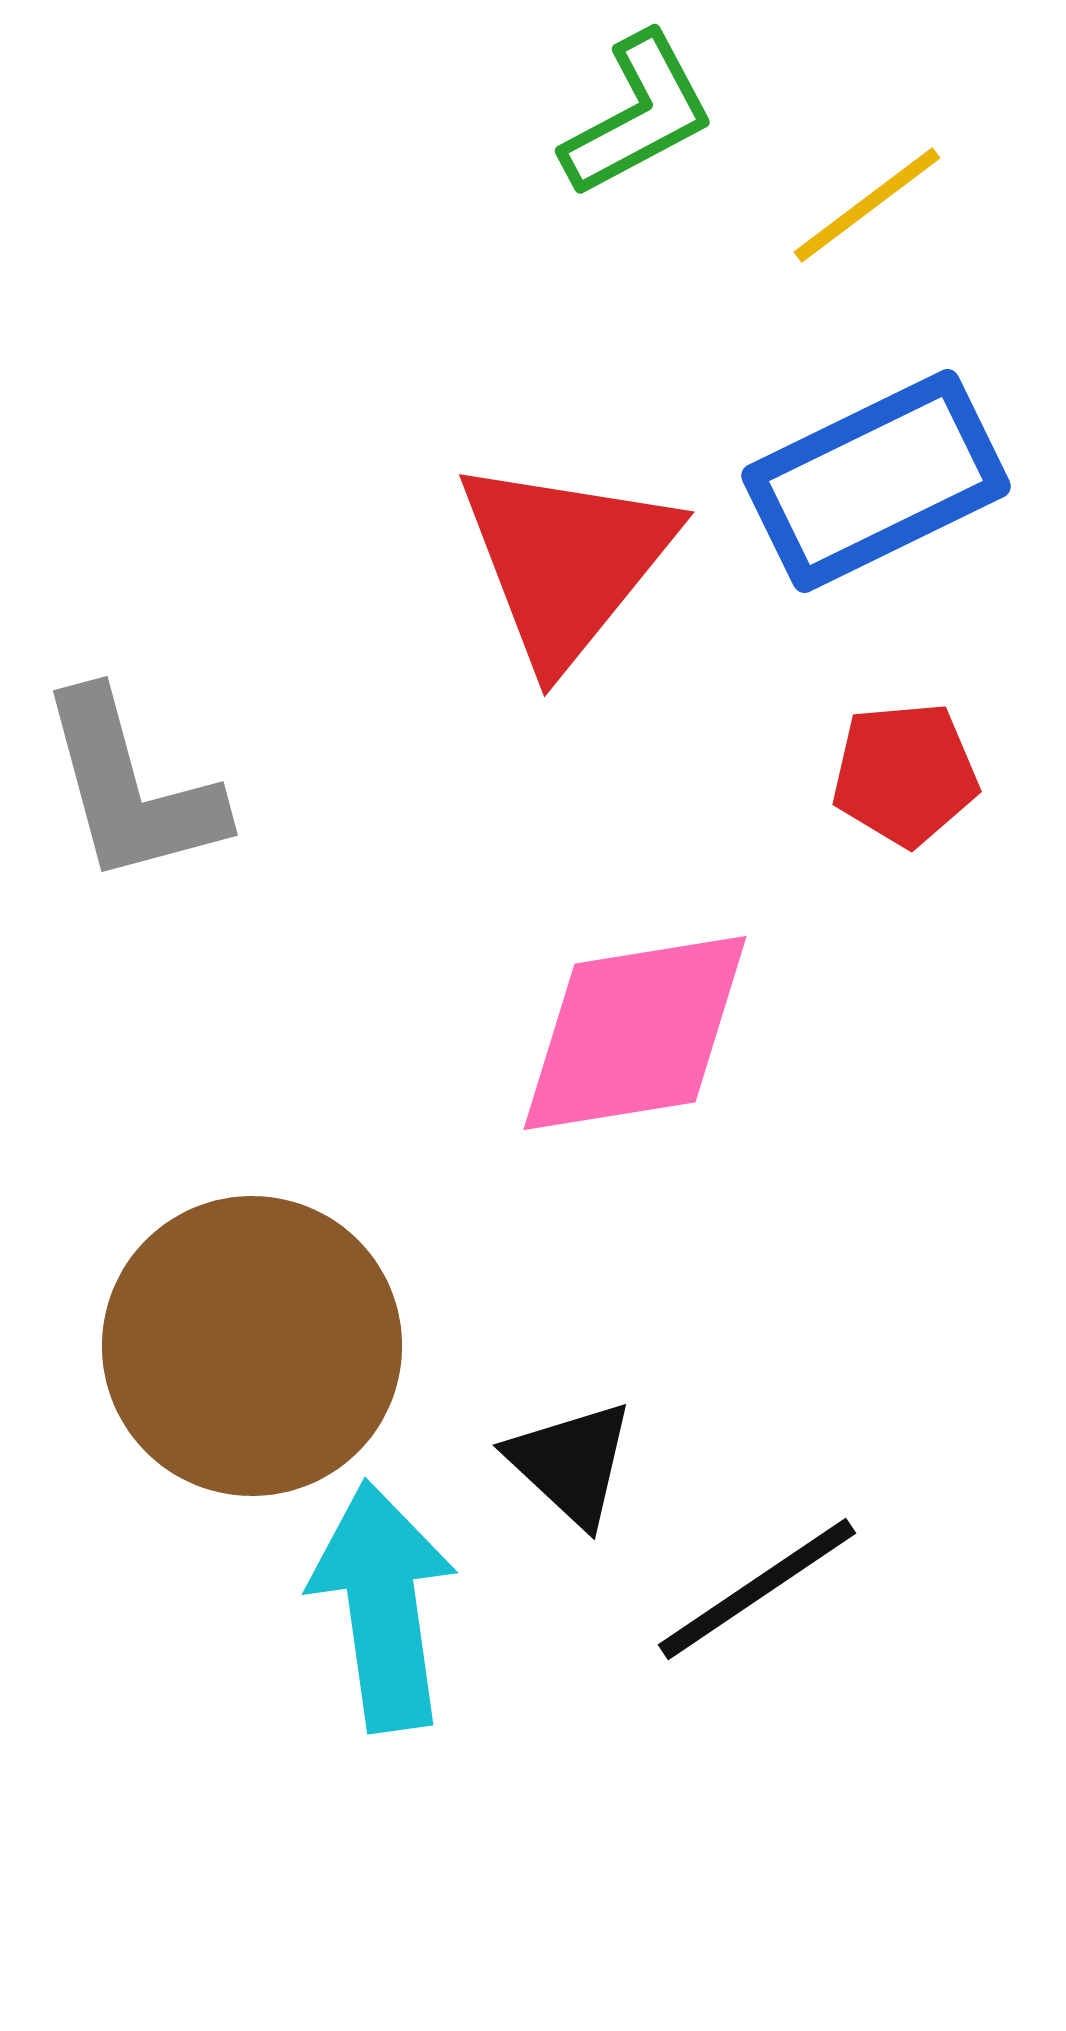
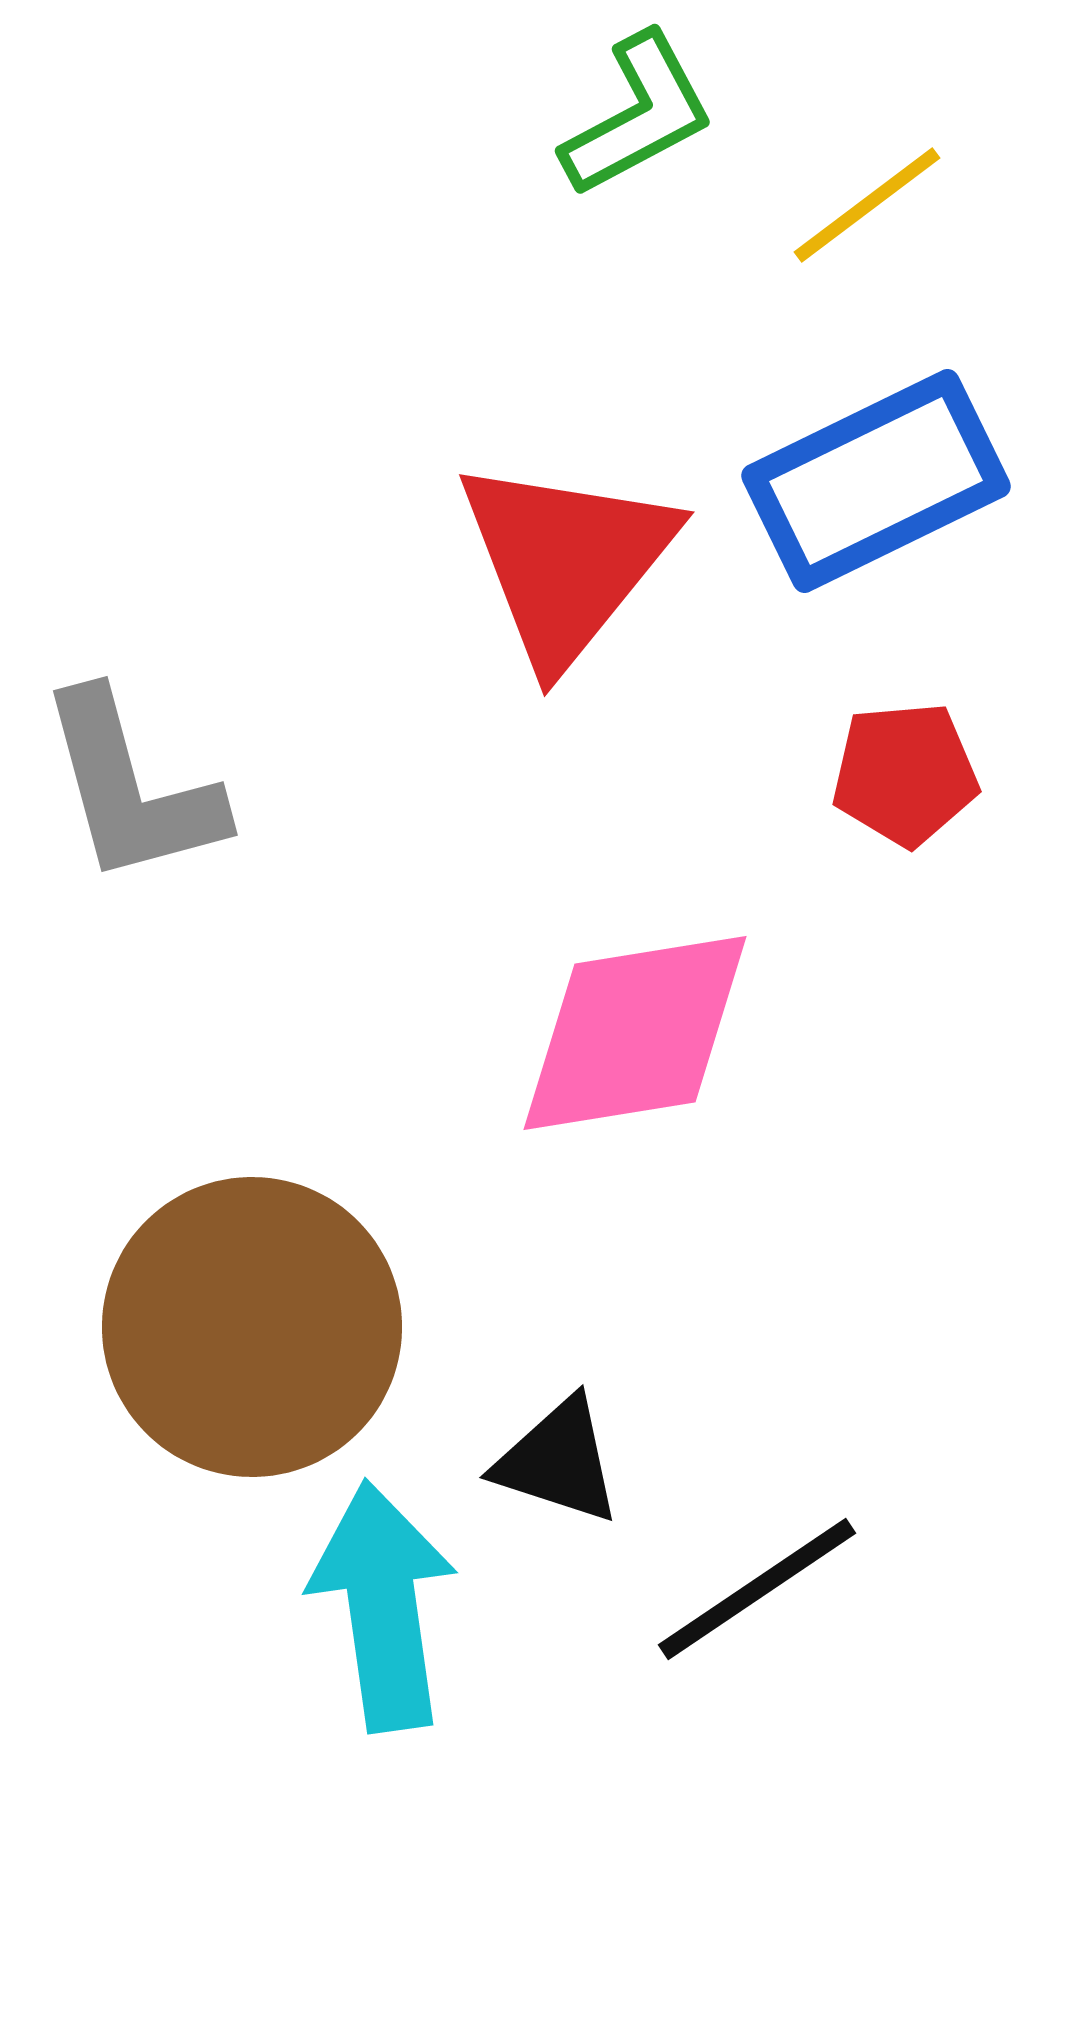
brown circle: moved 19 px up
black triangle: moved 13 px left, 2 px up; rotated 25 degrees counterclockwise
